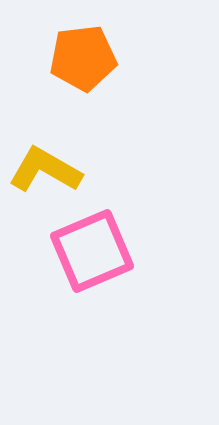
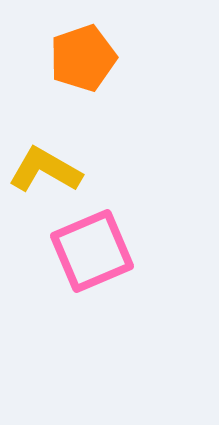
orange pentagon: rotated 12 degrees counterclockwise
